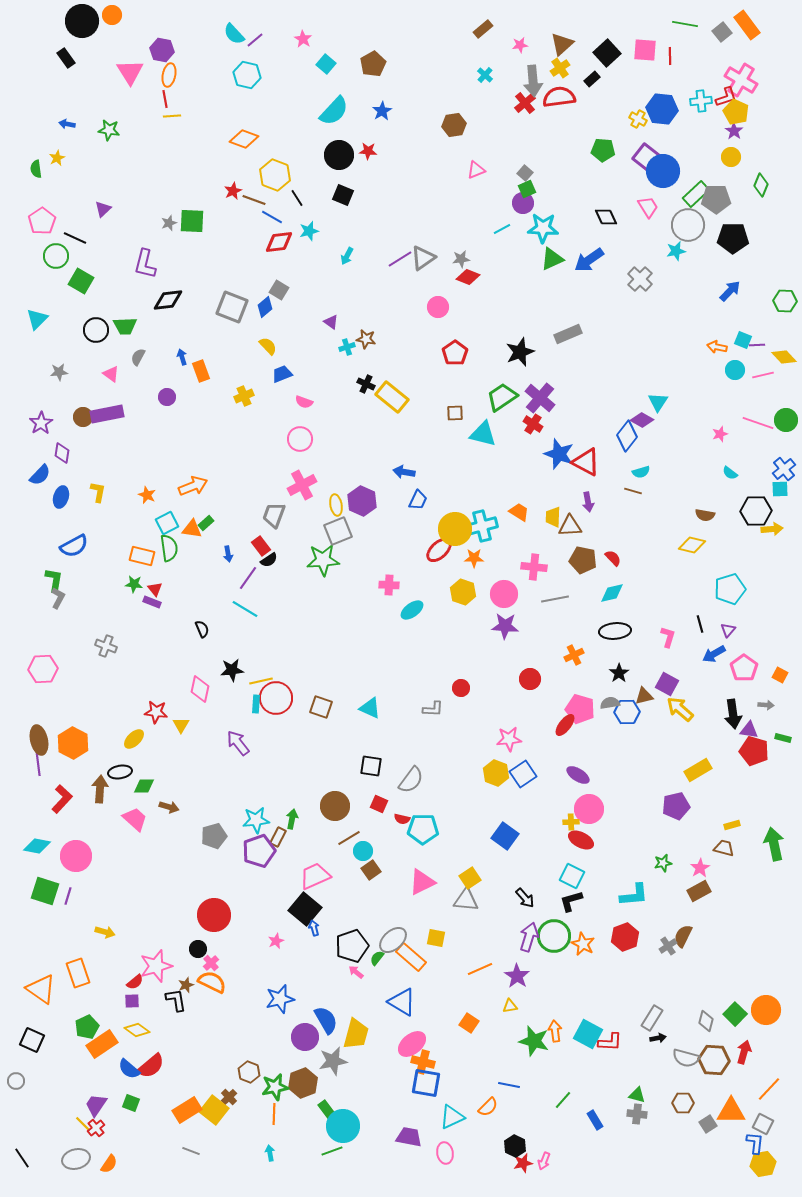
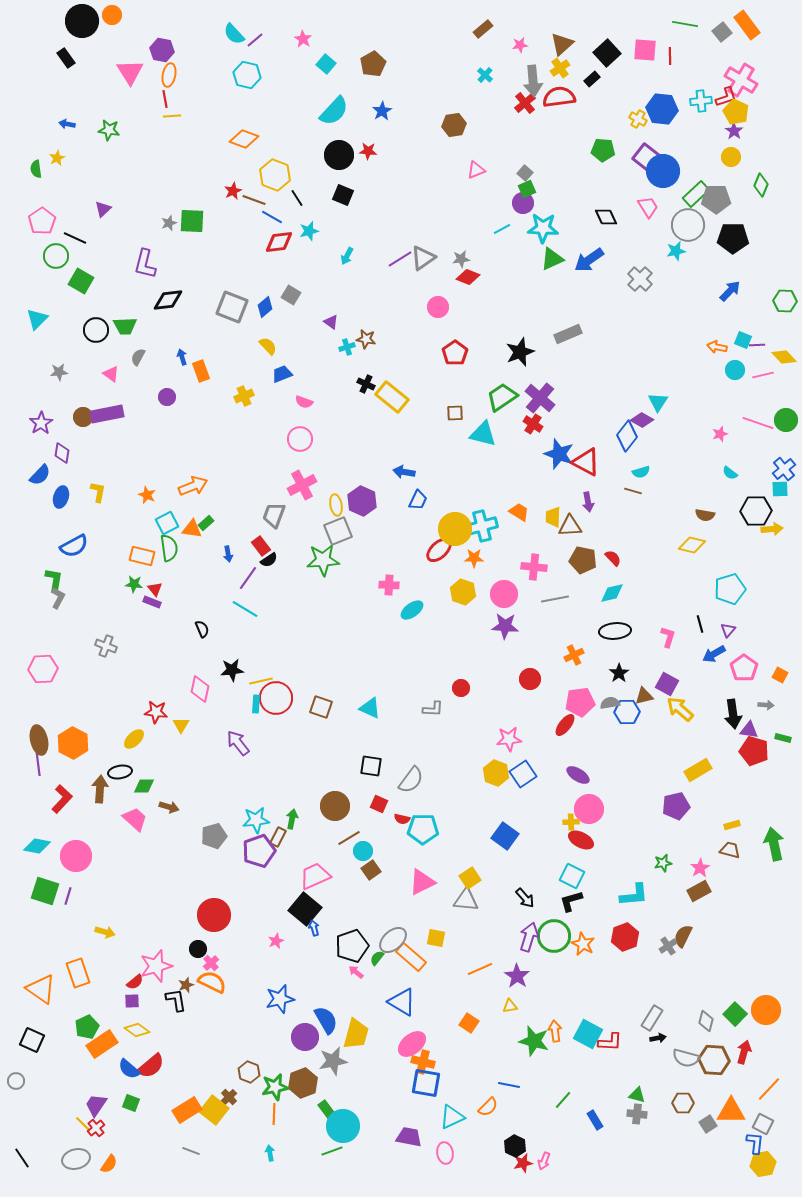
gray square at (279, 290): moved 12 px right, 5 px down
pink pentagon at (580, 709): moved 7 px up; rotated 24 degrees counterclockwise
brown trapezoid at (724, 848): moved 6 px right, 2 px down
